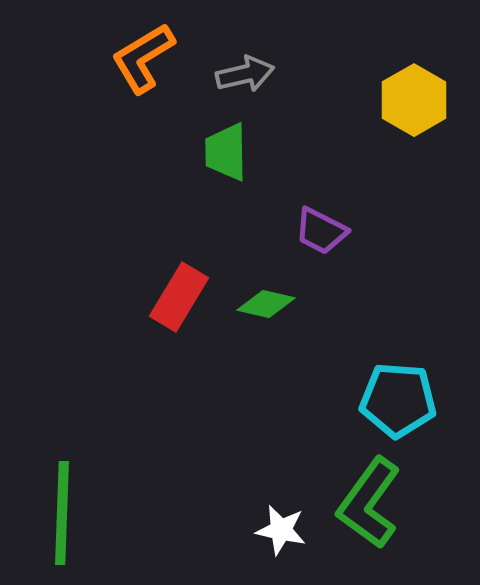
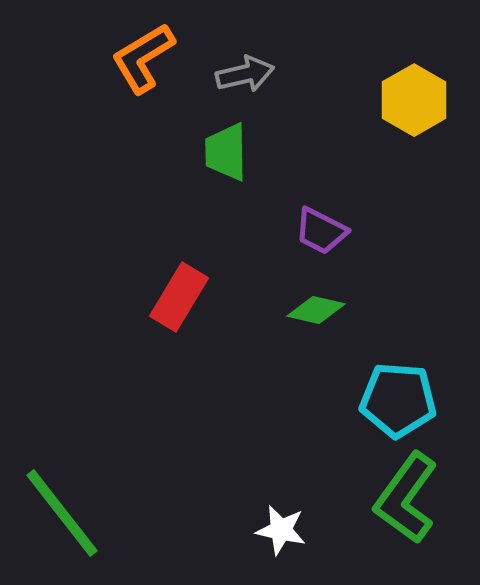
green diamond: moved 50 px right, 6 px down
green L-shape: moved 37 px right, 5 px up
green line: rotated 40 degrees counterclockwise
